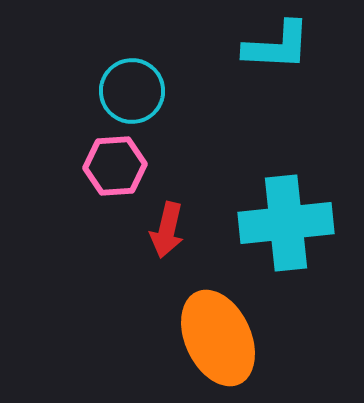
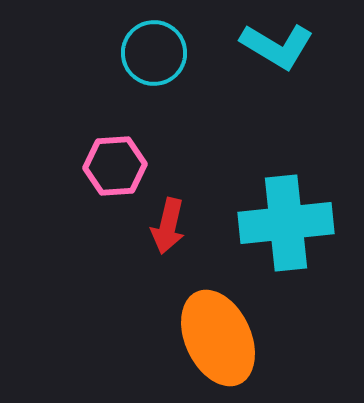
cyan L-shape: rotated 28 degrees clockwise
cyan circle: moved 22 px right, 38 px up
red arrow: moved 1 px right, 4 px up
